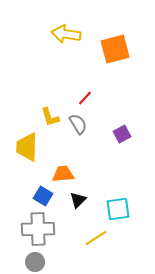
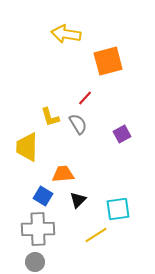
orange square: moved 7 px left, 12 px down
yellow line: moved 3 px up
